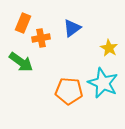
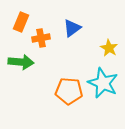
orange rectangle: moved 2 px left, 1 px up
green arrow: rotated 30 degrees counterclockwise
